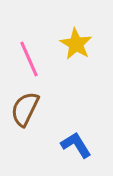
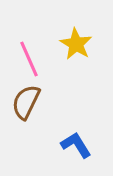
brown semicircle: moved 1 px right, 7 px up
